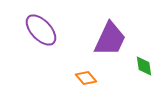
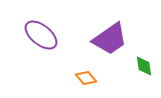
purple ellipse: moved 5 px down; rotated 8 degrees counterclockwise
purple trapezoid: rotated 30 degrees clockwise
